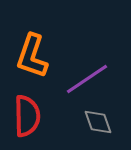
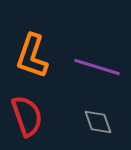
purple line: moved 10 px right, 12 px up; rotated 51 degrees clockwise
red semicircle: rotated 18 degrees counterclockwise
